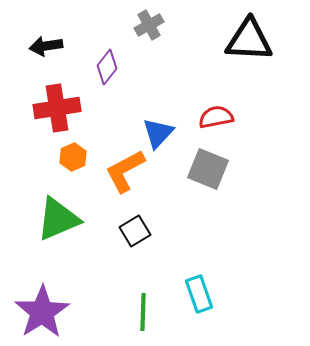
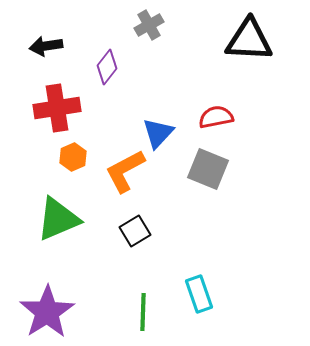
purple star: moved 5 px right
